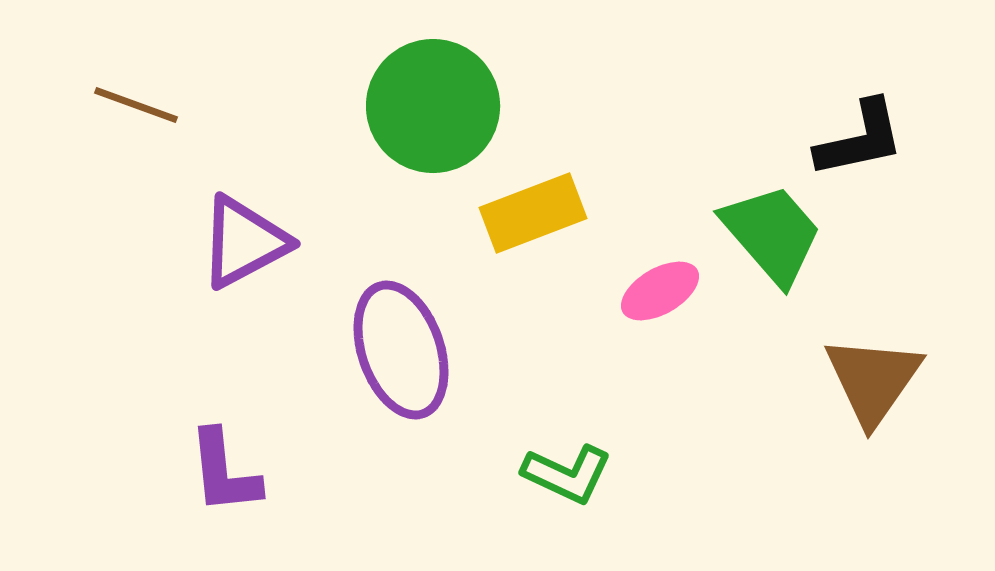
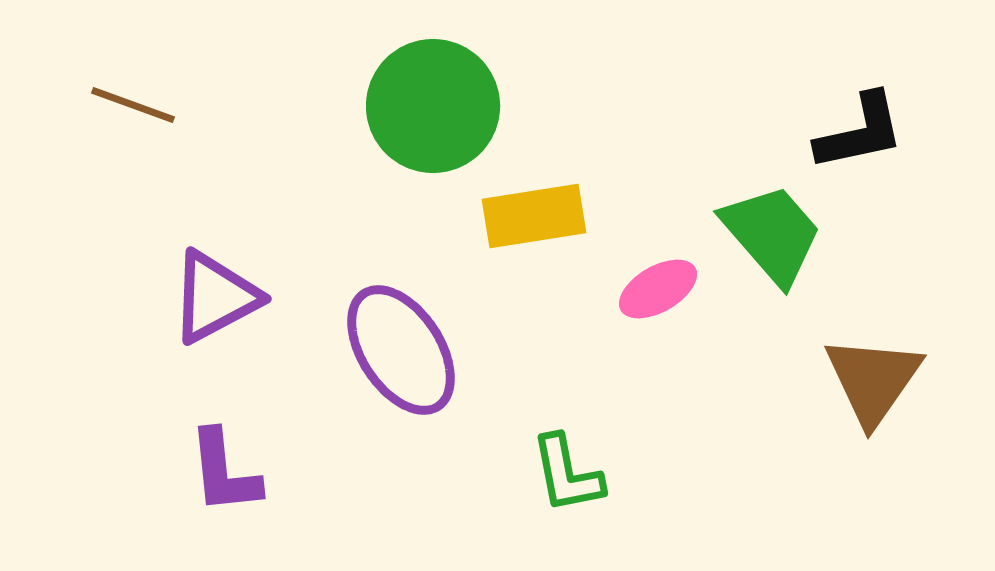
brown line: moved 3 px left
black L-shape: moved 7 px up
yellow rectangle: moved 1 px right, 3 px down; rotated 12 degrees clockwise
purple triangle: moved 29 px left, 55 px down
pink ellipse: moved 2 px left, 2 px up
purple ellipse: rotated 14 degrees counterclockwise
green L-shape: rotated 54 degrees clockwise
